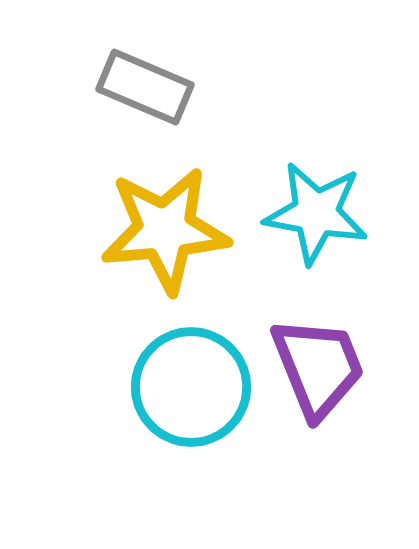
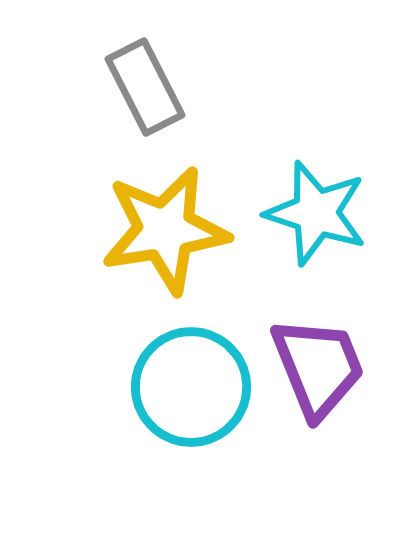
gray rectangle: rotated 40 degrees clockwise
cyan star: rotated 8 degrees clockwise
yellow star: rotated 4 degrees counterclockwise
